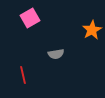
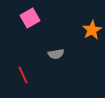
red line: rotated 12 degrees counterclockwise
